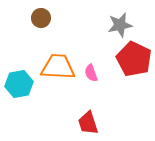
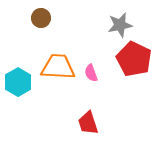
cyan hexagon: moved 1 px left, 2 px up; rotated 20 degrees counterclockwise
